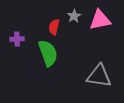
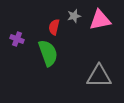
gray star: rotated 16 degrees clockwise
purple cross: rotated 24 degrees clockwise
gray triangle: rotated 8 degrees counterclockwise
